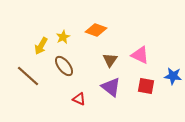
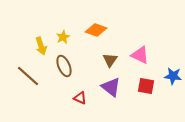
yellow arrow: rotated 48 degrees counterclockwise
brown ellipse: rotated 15 degrees clockwise
red triangle: moved 1 px right, 1 px up
